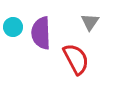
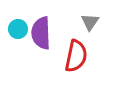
cyan circle: moved 5 px right, 2 px down
red semicircle: moved 3 px up; rotated 40 degrees clockwise
